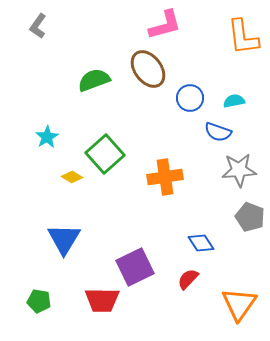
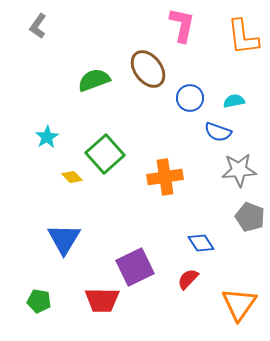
pink L-shape: moved 17 px right; rotated 63 degrees counterclockwise
yellow diamond: rotated 15 degrees clockwise
